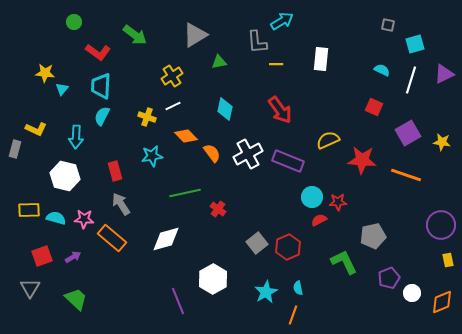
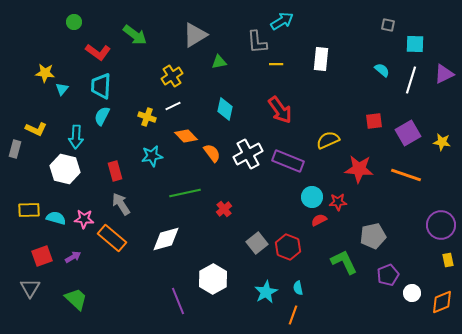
cyan square at (415, 44): rotated 18 degrees clockwise
cyan semicircle at (382, 70): rotated 14 degrees clockwise
red square at (374, 107): moved 14 px down; rotated 30 degrees counterclockwise
red star at (362, 160): moved 3 px left, 9 px down
white hexagon at (65, 176): moved 7 px up
red cross at (218, 209): moved 6 px right; rotated 14 degrees clockwise
red hexagon at (288, 247): rotated 15 degrees counterclockwise
purple pentagon at (389, 278): moved 1 px left, 3 px up
